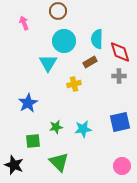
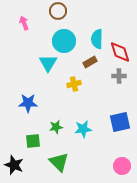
blue star: rotated 30 degrees clockwise
